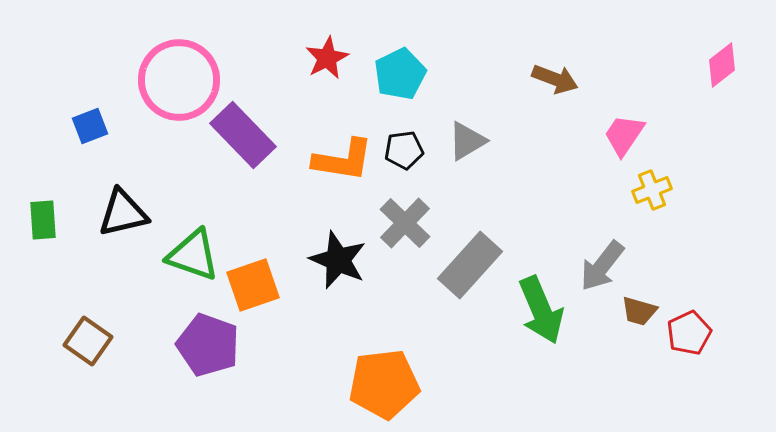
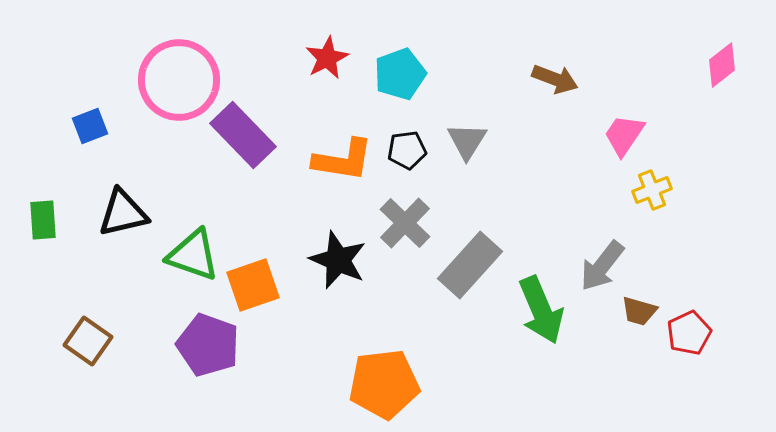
cyan pentagon: rotated 6 degrees clockwise
gray triangle: rotated 27 degrees counterclockwise
black pentagon: moved 3 px right
